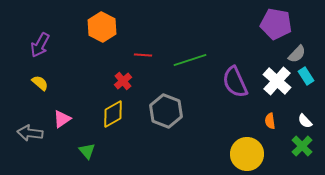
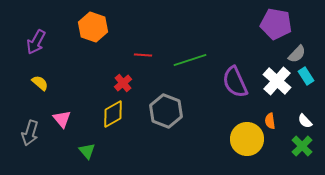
orange hexagon: moved 9 px left; rotated 8 degrees counterclockwise
purple arrow: moved 4 px left, 3 px up
red cross: moved 2 px down
pink triangle: rotated 36 degrees counterclockwise
gray arrow: rotated 80 degrees counterclockwise
yellow circle: moved 15 px up
